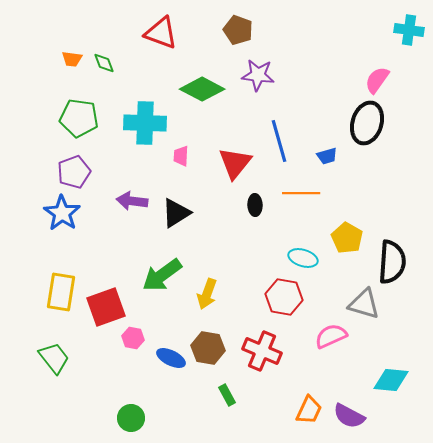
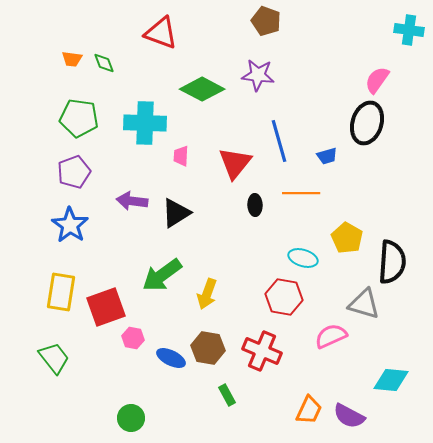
brown pentagon at (238, 30): moved 28 px right, 9 px up
blue star at (62, 213): moved 8 px right, 12 px down
